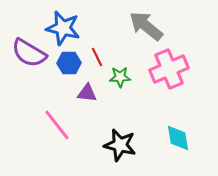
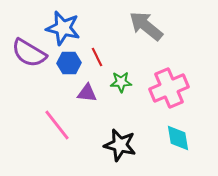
pink cross: moved 19 px down
green star: moved 1 px right, 5 px down
